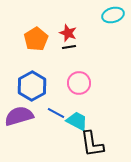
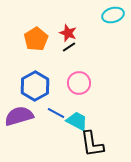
black line: rotated 24 degrees counterclockwise
blue hexagon: moved 3 px right
